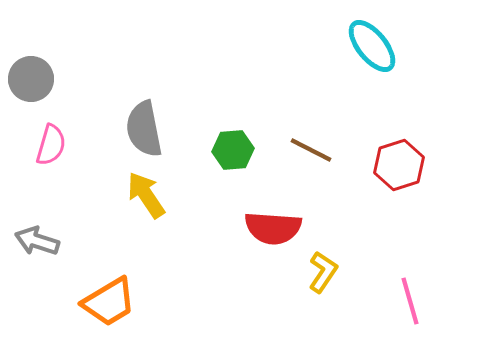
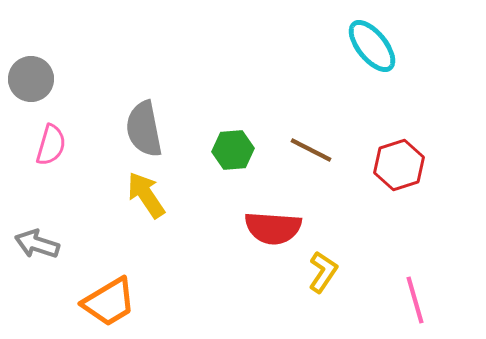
gray arrow: moved 3 px down
pink line: moved 5 px right, 1 px up
